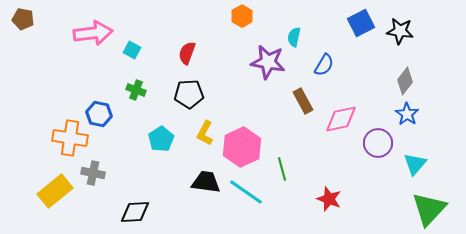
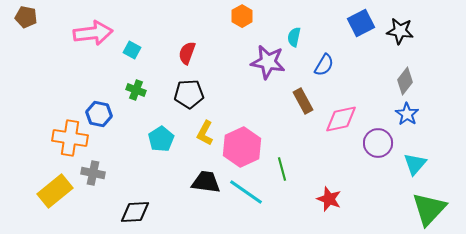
brown pentagon: moved 3 px right, 2 px up
